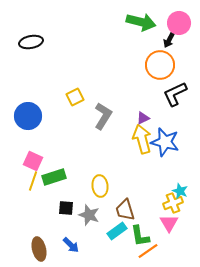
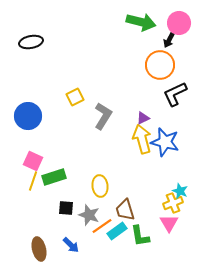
orange line: moved 46 px left, 25 px up
